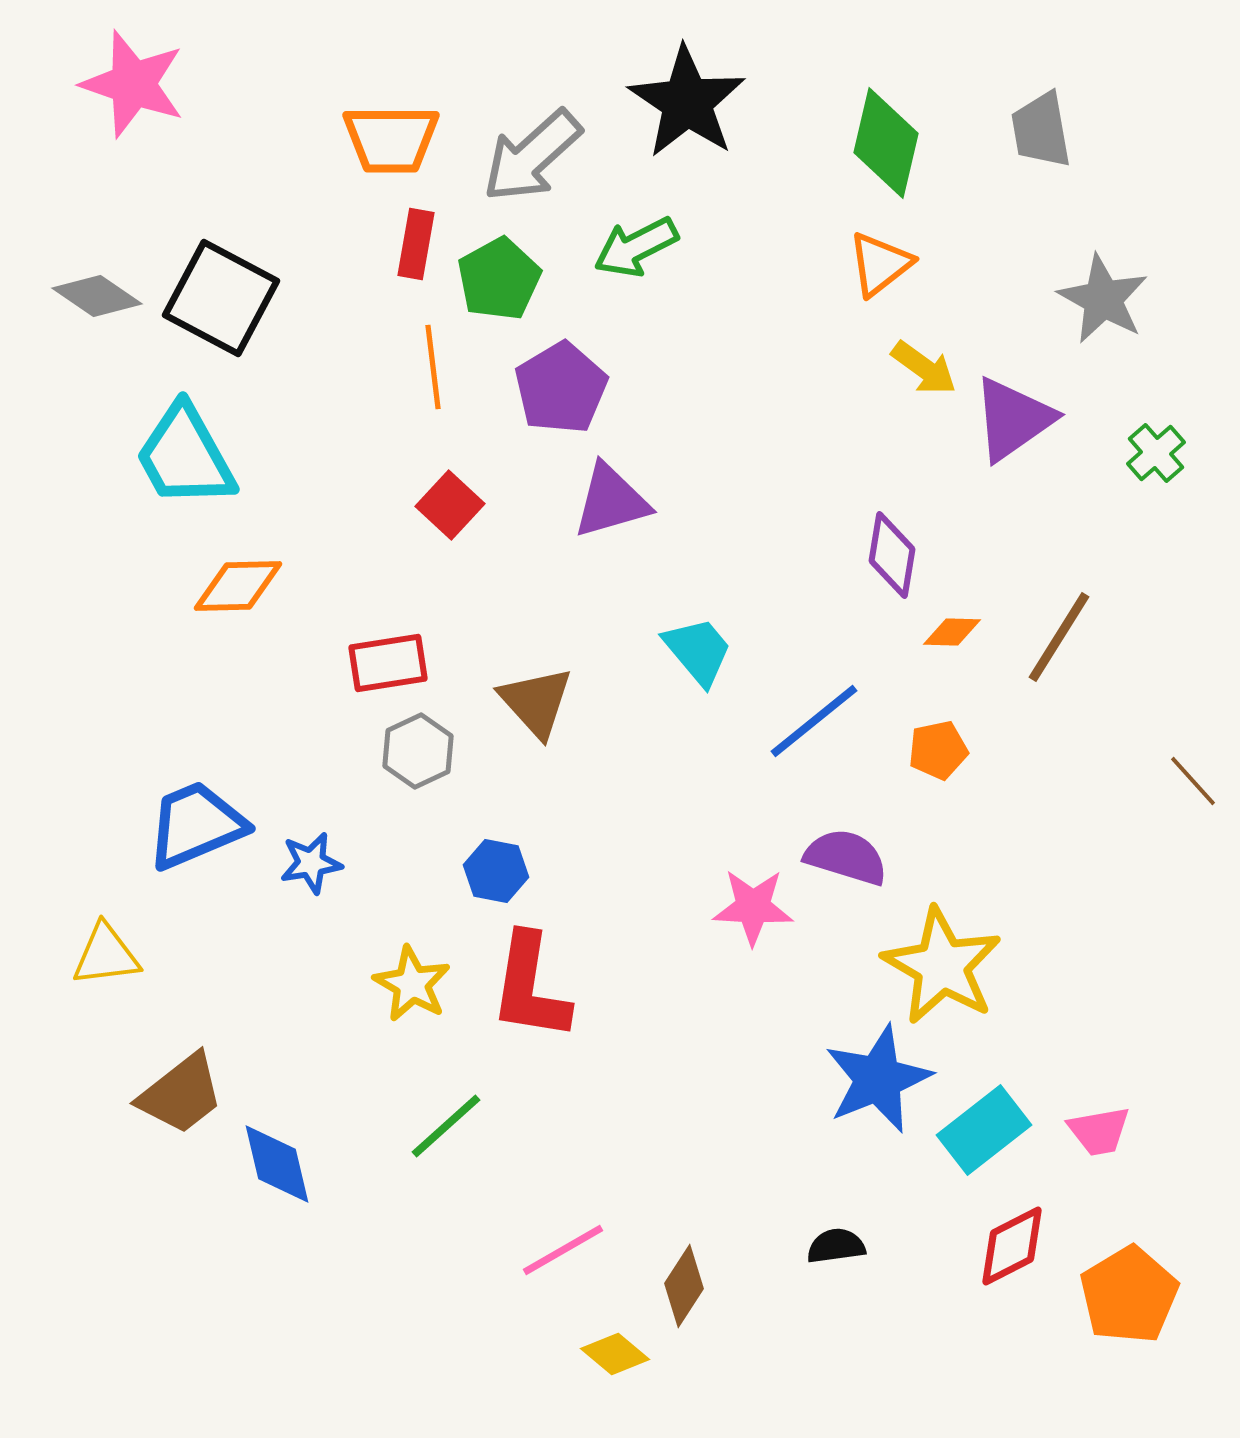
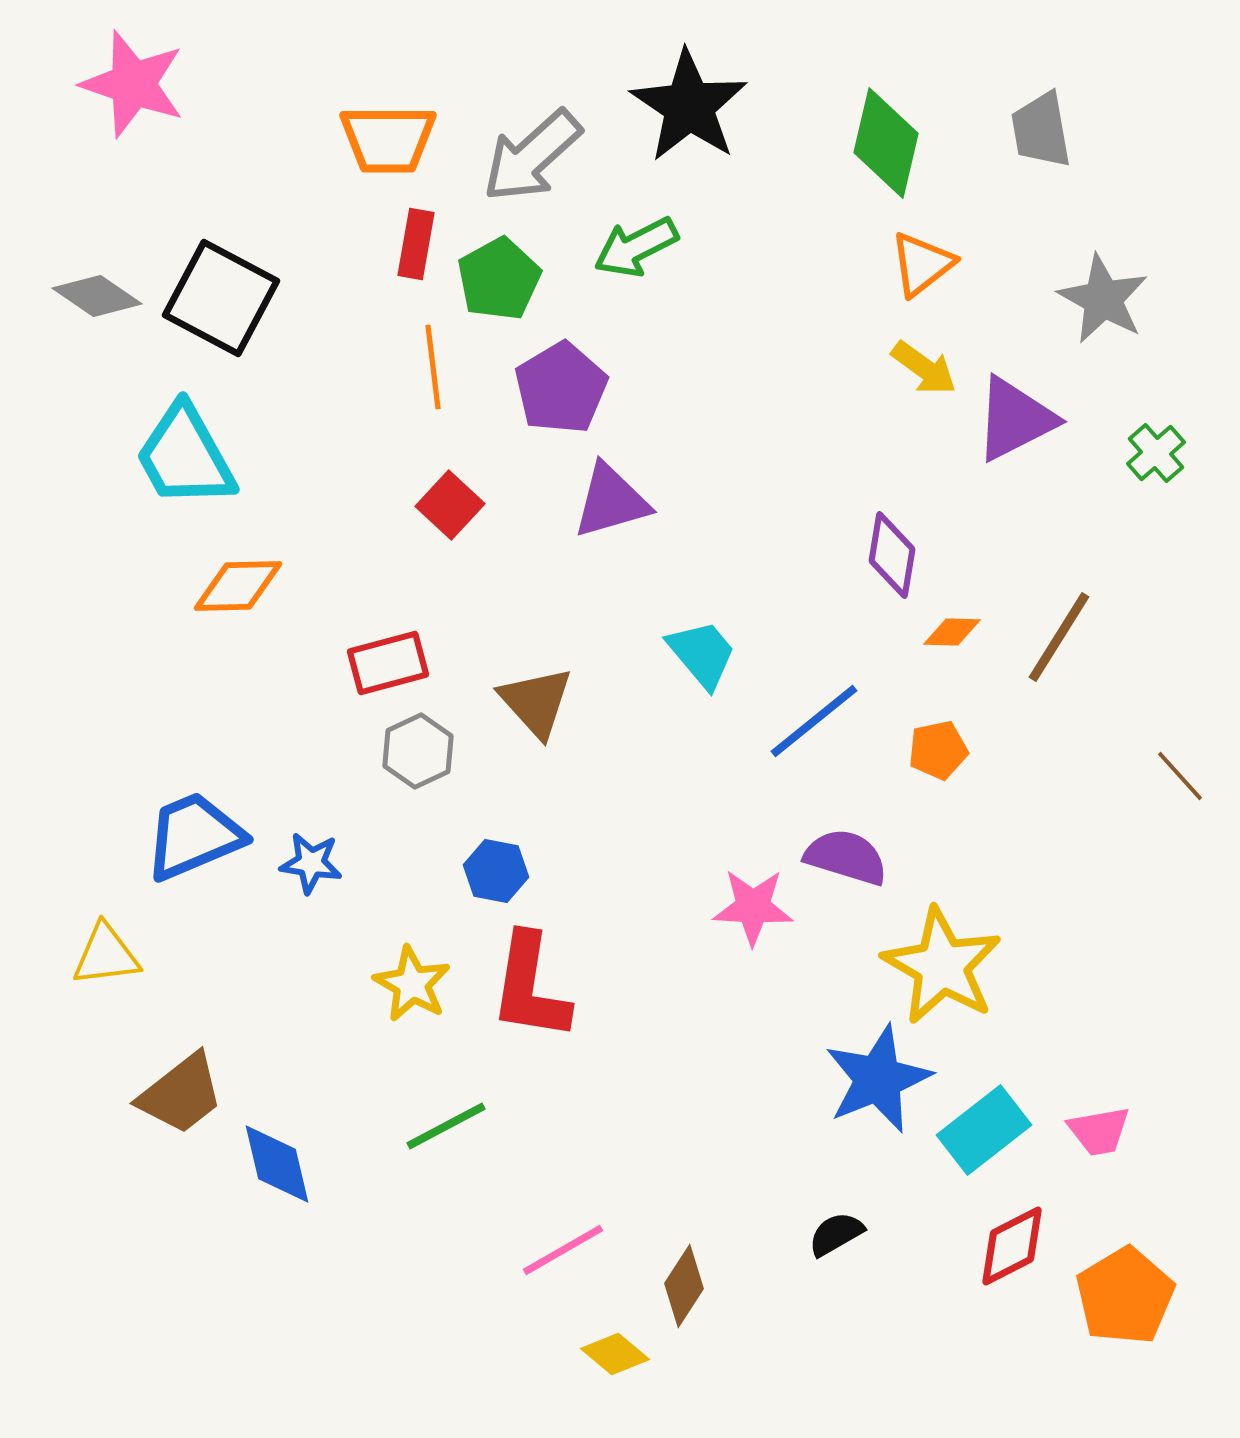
black star at (687, 102): moved 2 px right, 4 px down
orange trapezoid at (391, 139): moved 3 px left
orange triangle at (880, 264): moved 42 px right
purple triangle at (1013, 419): moved 2 px right; rotated 8 degrees clockwise
cyan trapezoid at (698, 651): moved 4 px right, 3 px down
red rectangle at (388, 663): rotated 6 degrees counterclockwise
brown line at (1193, 781): moved 13 px left, 5 px up
blue trapezoid at (196, 825): moved 2 px left, 11 px down
blue star at (311, 863): rotated 18 degrees clockwise
green line at (446, 1126): rotated 14 degrees clockwise
black semicircle at (836, 1246): moved 12 px up; rotated 22 degrees counterclockwise
orange pentagon at (1129, 1295): moved 4 px left, 1 px down
